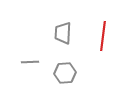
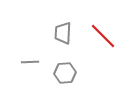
red line: rotated 52 degrees counterclockwise
